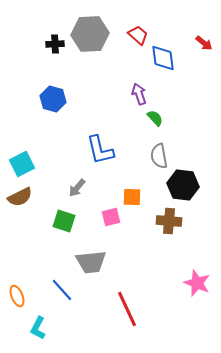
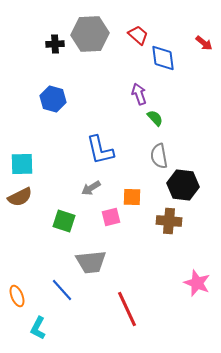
cyan square: rotated 25 degrees clockwise
gray arrow: moved 14 px right; rotated 18 degrees clockwise
